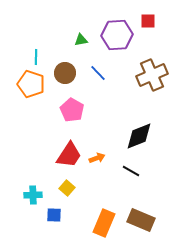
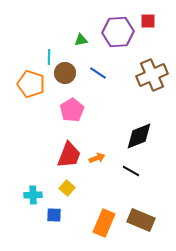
purple hexagon: moved 1 px right, 3 px up
cyan line: moved 13 px right
blue line: rotated 12 degrees counterclockwise
pink pentagon: rotated 10 degrees clockwise
red trapezoid: rotated 12 degrees counterclockwise
